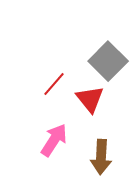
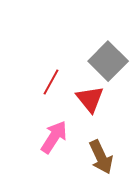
red line: moved 3 px left, 2 px up; rotated 12 degrees counterclockwise
pink arrow: moved 3 px up
brown arrow: rotated 28 degrees counterclockwise
